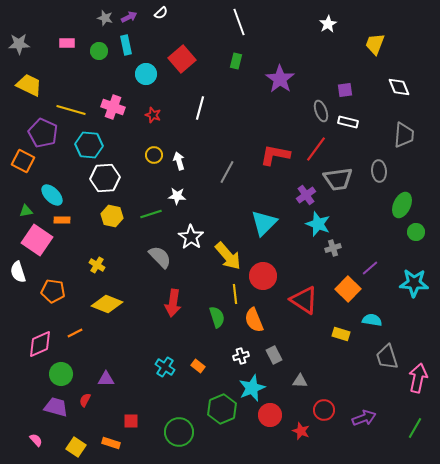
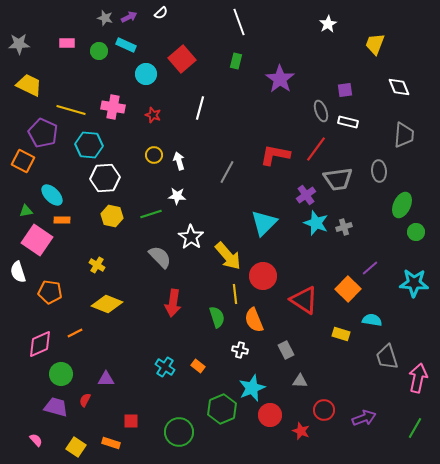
cyan rectangle at (126, 45): rotated 54 degrees counterclockwise
pink cross at (113, 107): rotated 10 degrees counterclockwise
cyan star at (318, 224): moved 2 px left, 1 px up
gray cross at (333, 248): moved 11 px right, 21 px up
orange pentagon at (53, 291): moved 3 px left, 1 px down
gray rectangle at (274, 355): moved 12 px right, 5 px up
white cross at (241, 356): moved 1 px left, 6 px up; rotated 28 degrees clockwise
